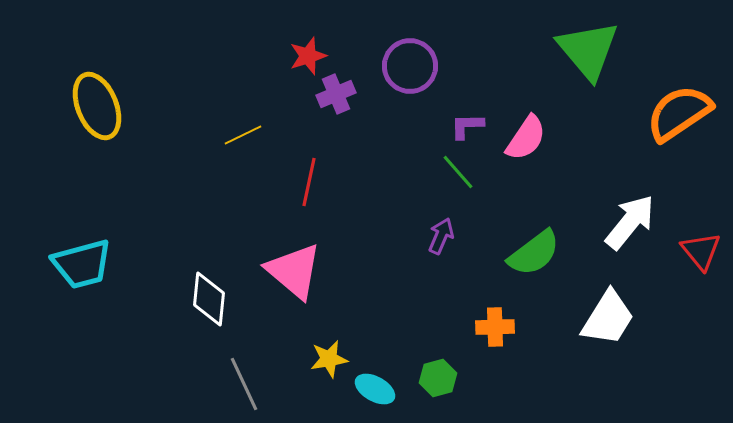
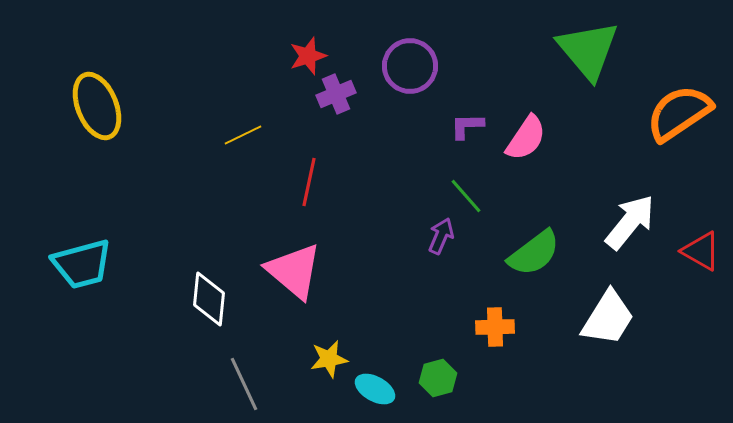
green line: moved 8 px right, 24 px down
red triangle: rotated 21 degrees counterclockwise
